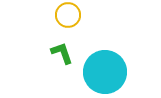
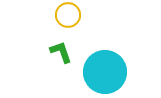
green L-shape: moved 1 px left, 1 px up
